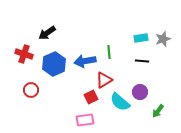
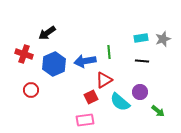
green arrow: rotated 88 degrees counterclockwise
